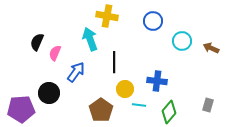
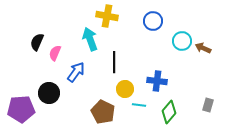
brown arrow: moved 8 px left
brown pentagon: moved 2 px right, 2 px down; rotated 10 degrees counterclockwise
